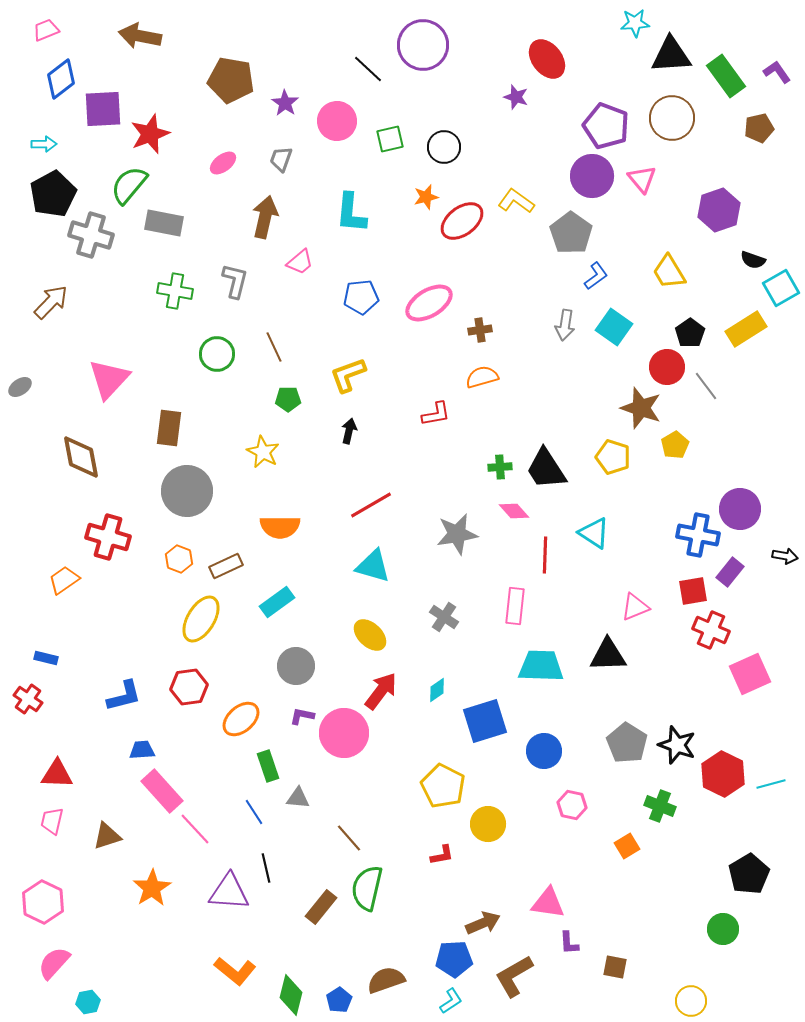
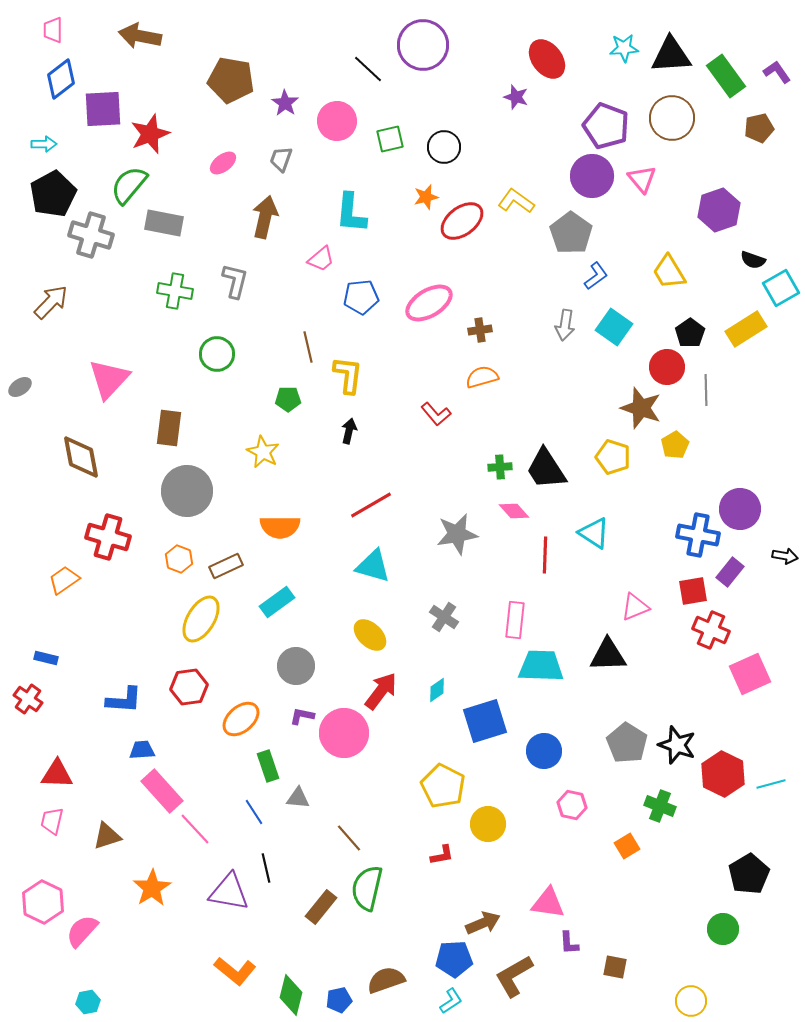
cyan star at (635, 23): moved 11 px left, 25 px down
pink trapezoid at (46, 30): moved 7 px right; rotated 68 degrees counterclockwise
pink trapezoid at (300, 262): moved 21 px right, 3 px up
brown line at (274, 347): moved 34 px right; rotated 12 degrees clockwise
yellow L-shape at (348, 375): rotated 117 degrees clockwise
gray line at (706, 386): moved 4 px down; rotated 36 degrees clockwise
red L-shape at (436, 414): rotated 60 degrees clockwise
pink rectangle at (515, 606): moved 14 px down
blue L-shape at (124, 696): moved 4 px down; rotated 18 degrees clockwise
purple triangle at (229, 892): rotated 6 degrees clockwise
pink semicircle at (54, 963): moved 28 px right, 32 px up
blue pentagon at (339, 1000): rotated 20 degrees clockwise
